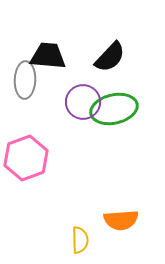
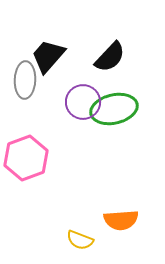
black trapezoid: rotated 54 degrees counterclockwise
yellow semicircle: rotated 112 degrees clockwise
